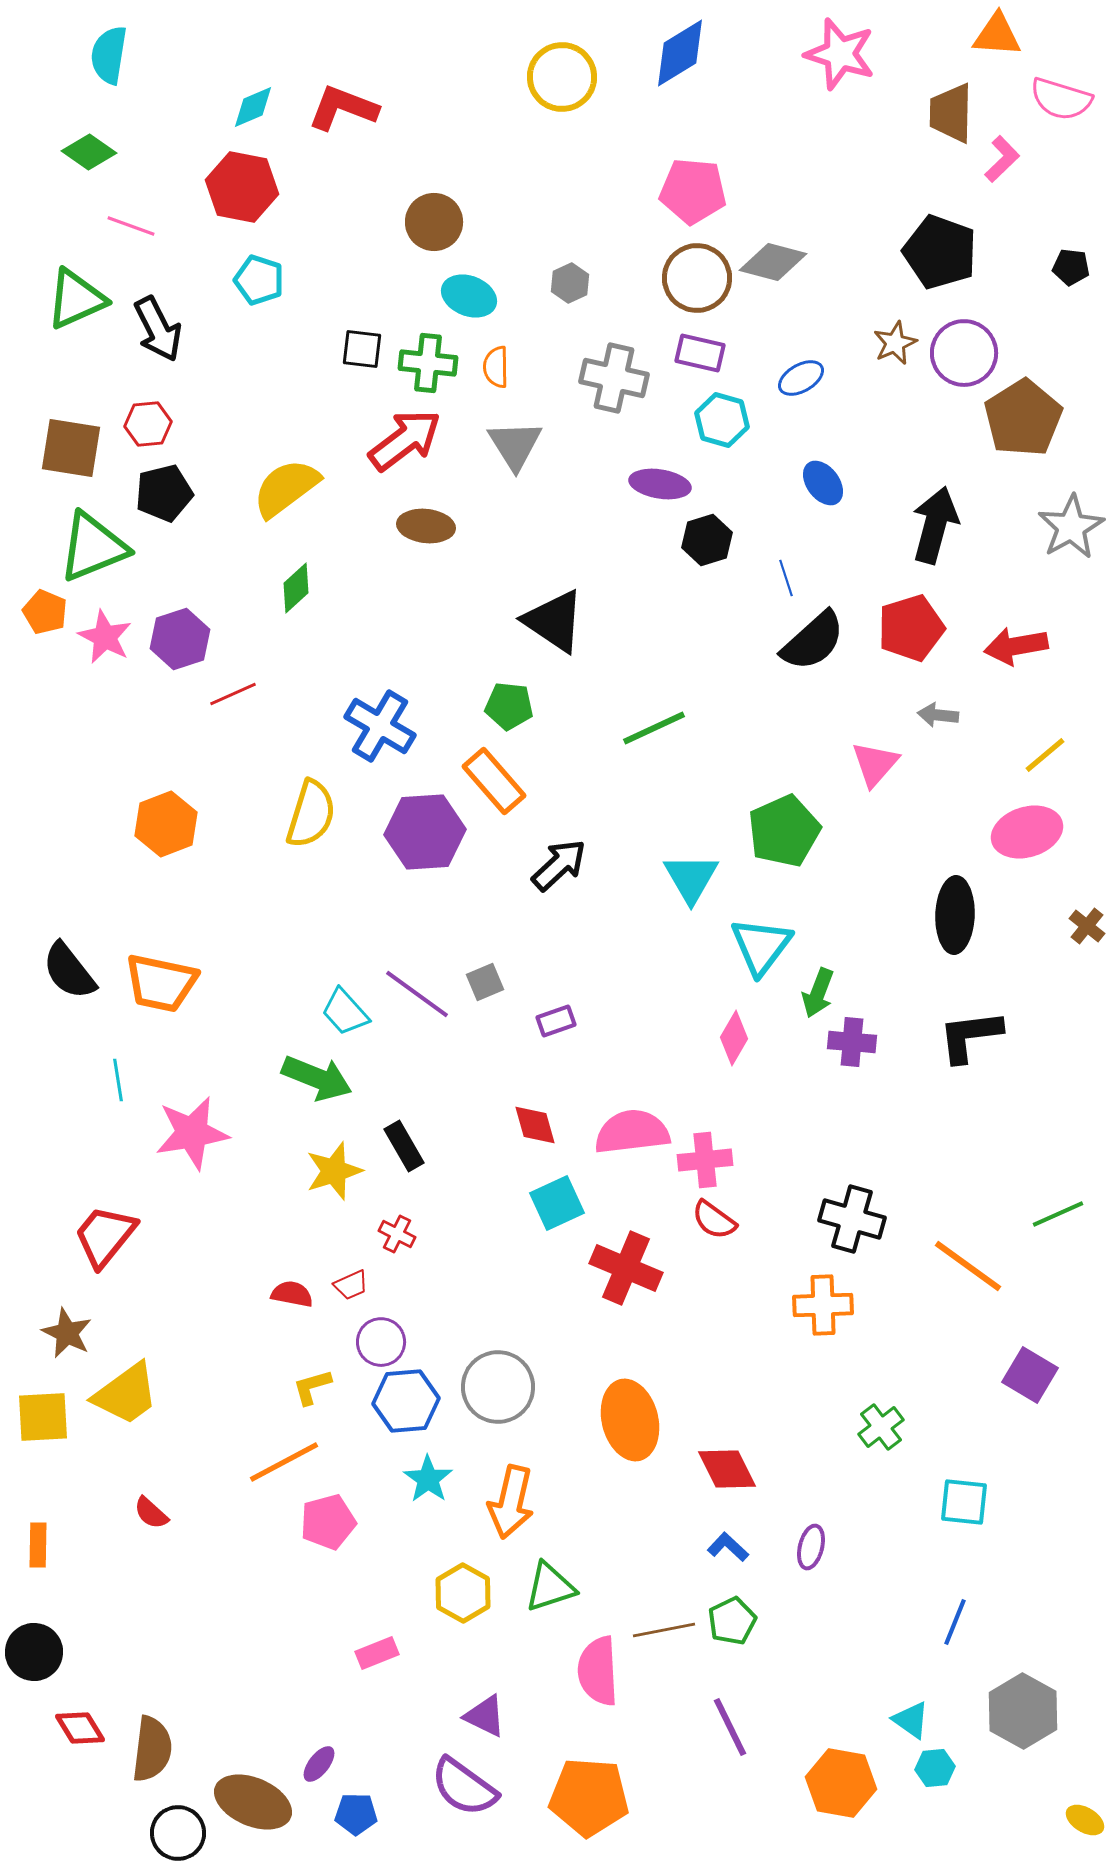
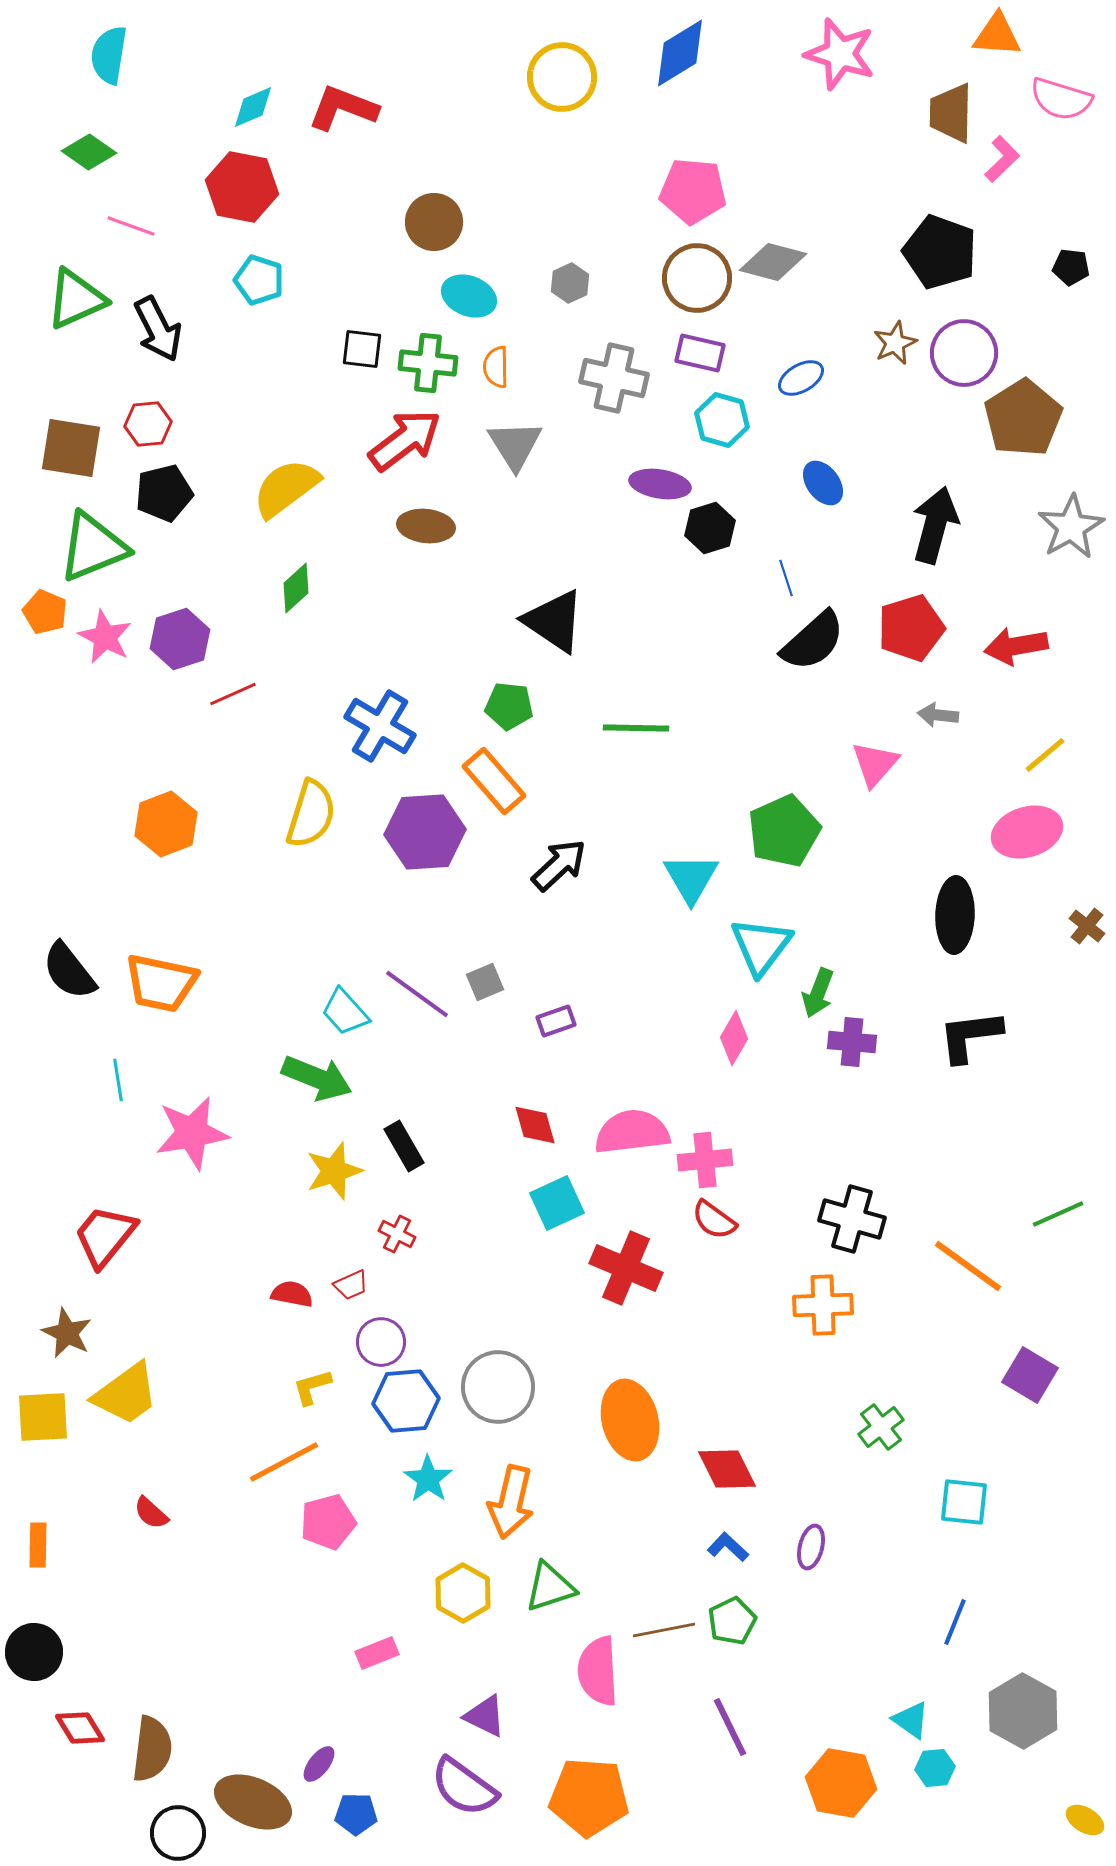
black hexagon at (707, 540): moved 3 px right, 12 px up
green line at (654, 728): moved 18 px left; rotated 26 degrees clockwise
